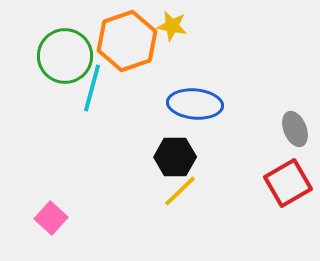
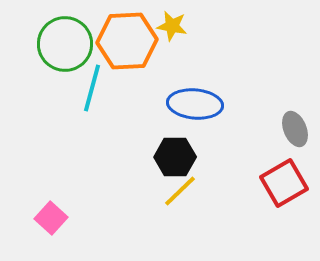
orange hexagon: rotated 16 degrees clockwise
green circle: moved 12 px up
red square: moved 4 px left
